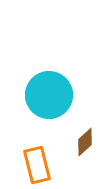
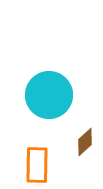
orange rectangle: rotated 15 degrees clockwise
